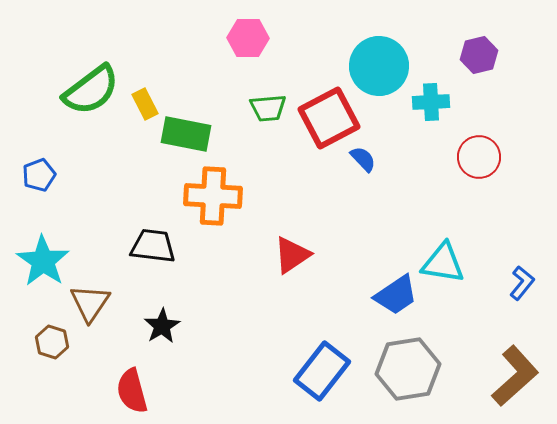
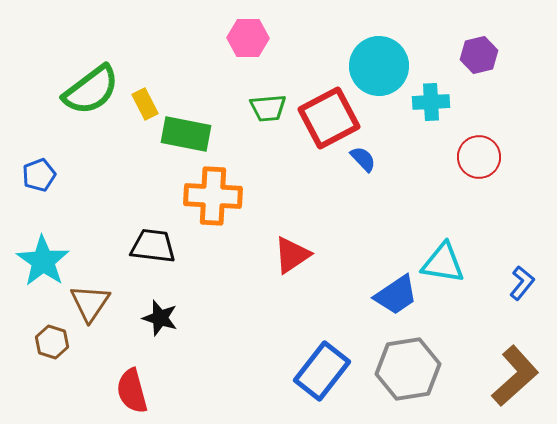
black star: moved 2 px left, 8 px up; rotated 24 degrees counterclockwise
